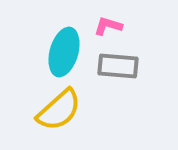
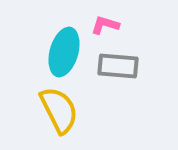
pink L-shape: moved 3 px left, 1 px up
yellow semicircle: rotated 75 degrees counterclockwise
